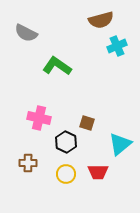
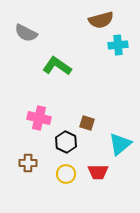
cyan cross: moved 1 px right, 1 px up; rotated 18 degrees clockwise
